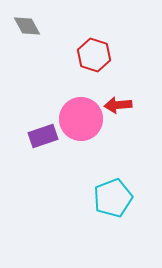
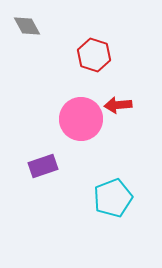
purple rectangle: moved 30 px down
